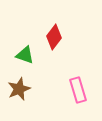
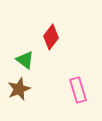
red diamond: moved 3 px left
green triangle: moved 5 px down; rotated 18 degrees clockwise
